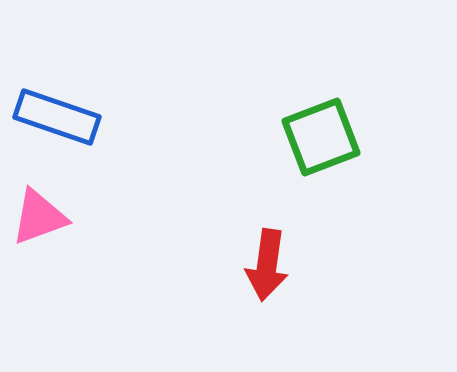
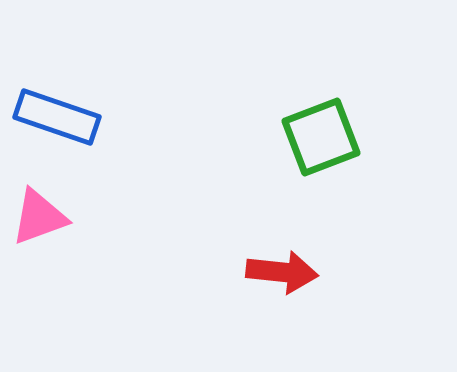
red arrow: moved 15 px right, 7 px down; rotated 92 degrees counterclockwise
